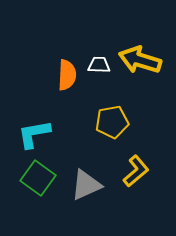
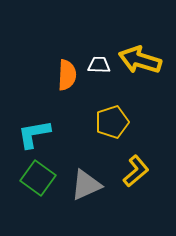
yellow pentagon: rotated 8 degrees counterclockwise
